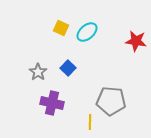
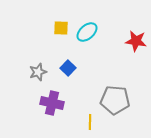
yellow square: rotated 21 degrees counterclockwise
gray star: rotated 18 degrees clockwise
gray pentagon: moved 4 px right, 1 px up
